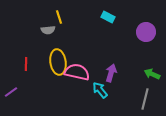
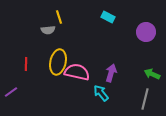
yellow ellipse: rotated 20 degrees clockwise
cyan arrow: moved 1 px right, 3 px down
